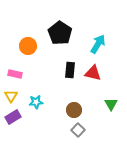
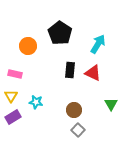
red triangle: rotated 12 degrees clockwise
cyan star: rotated 16 degrees clockwise
